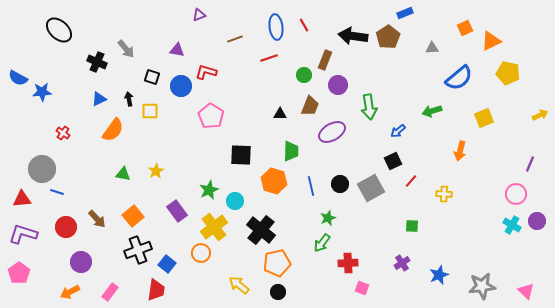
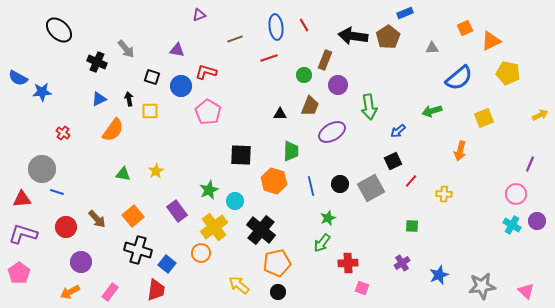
pink pentagon at (211, 116): moved 3 px left, 4 px up
black cross at (138, 250): rotated 36 degrees clockwise
